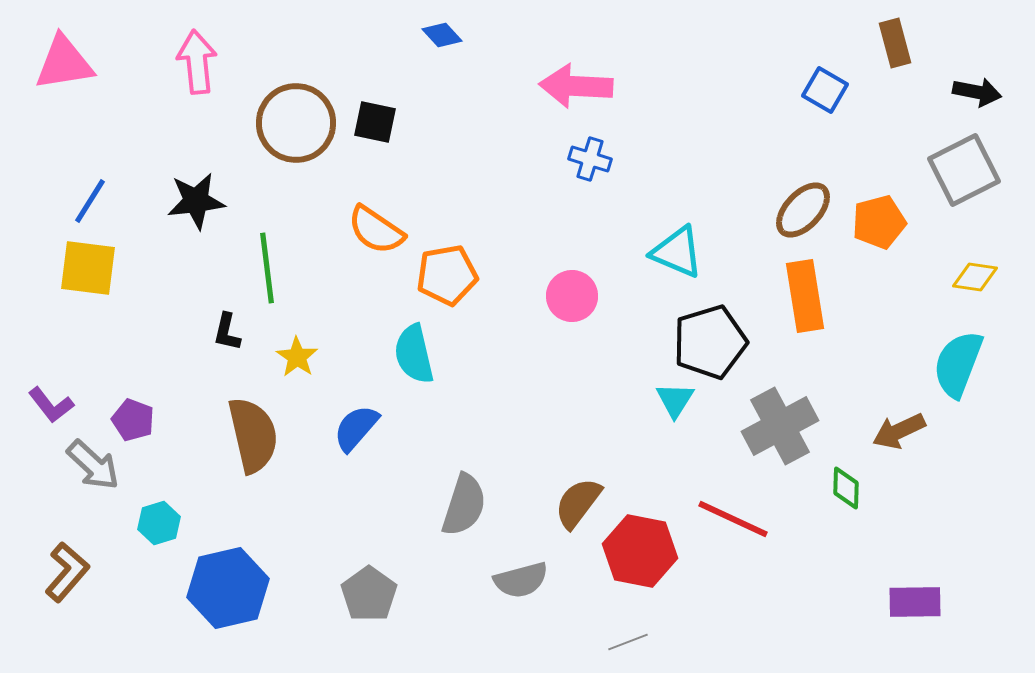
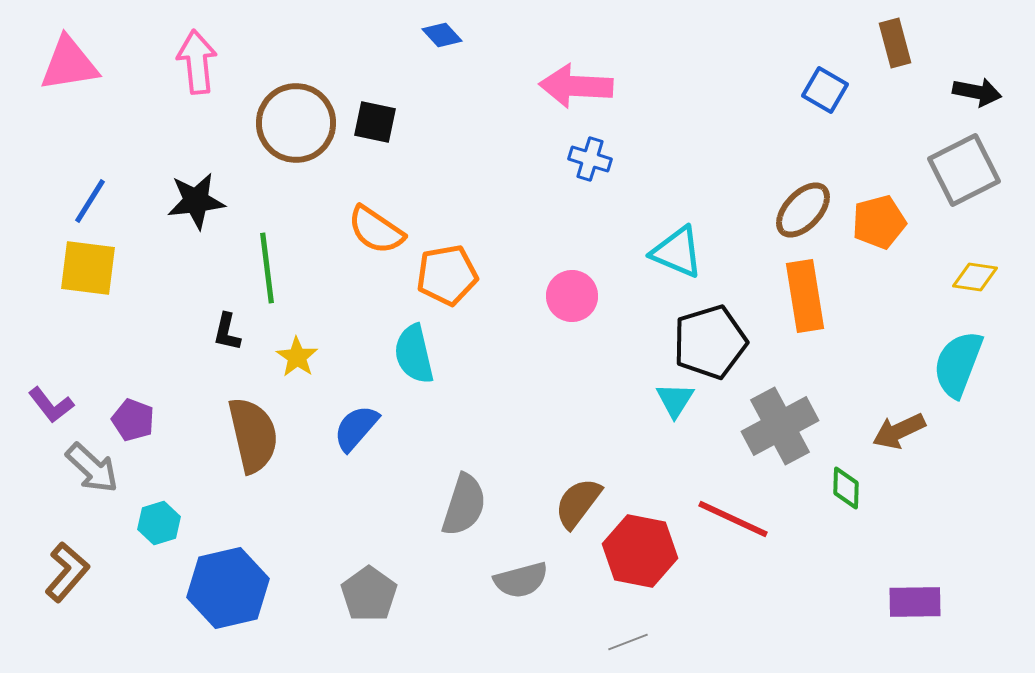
pink triangle at (64, 63): moved 5 px right, 1 px down
gray arrow at (93, 465): moved 1 px left, 3 px down
